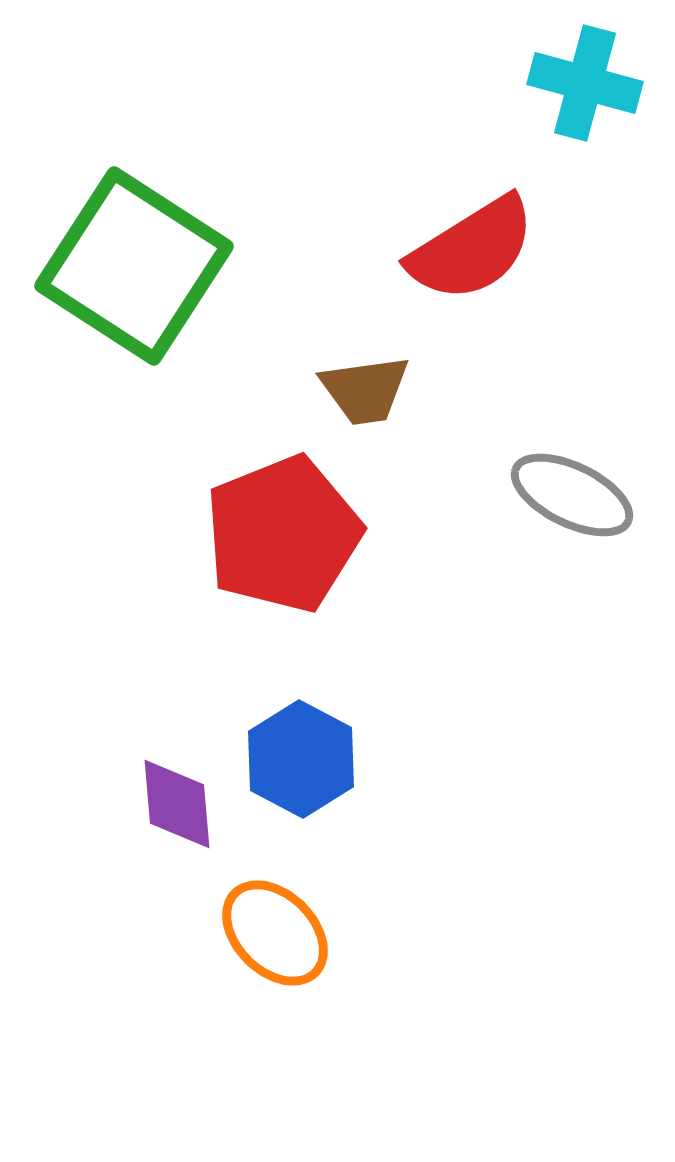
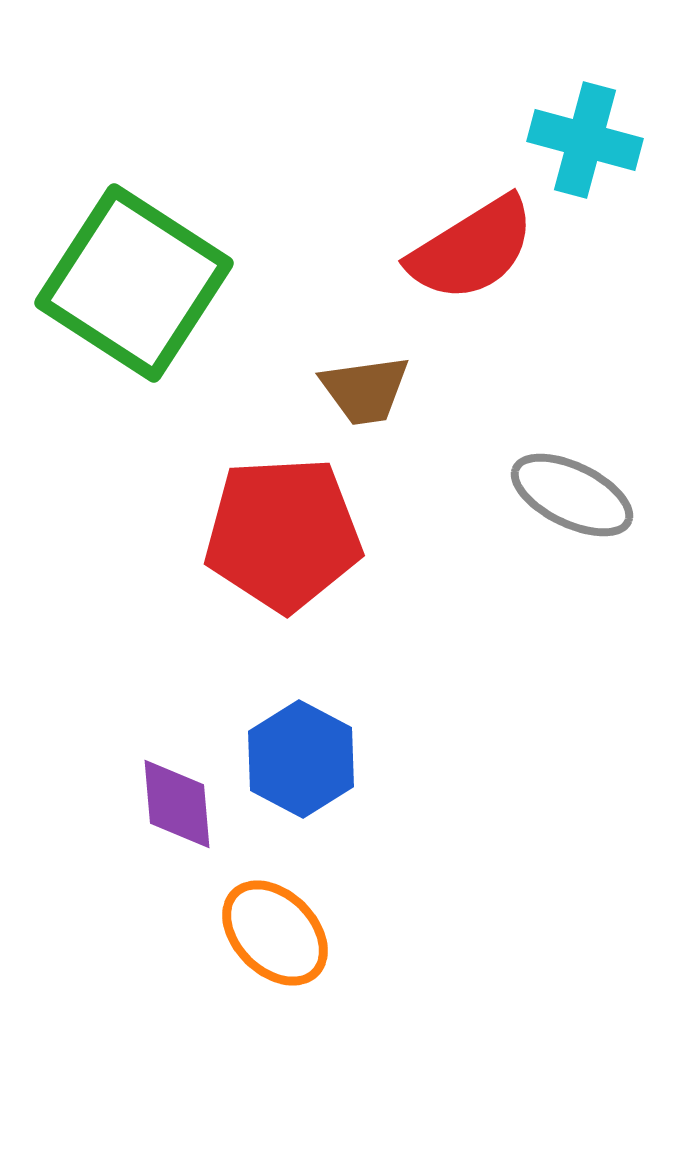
cyan cross: moved 57 px down
green square: moved 17 px down
red pentagon: rotated 19 degrees clockwise
